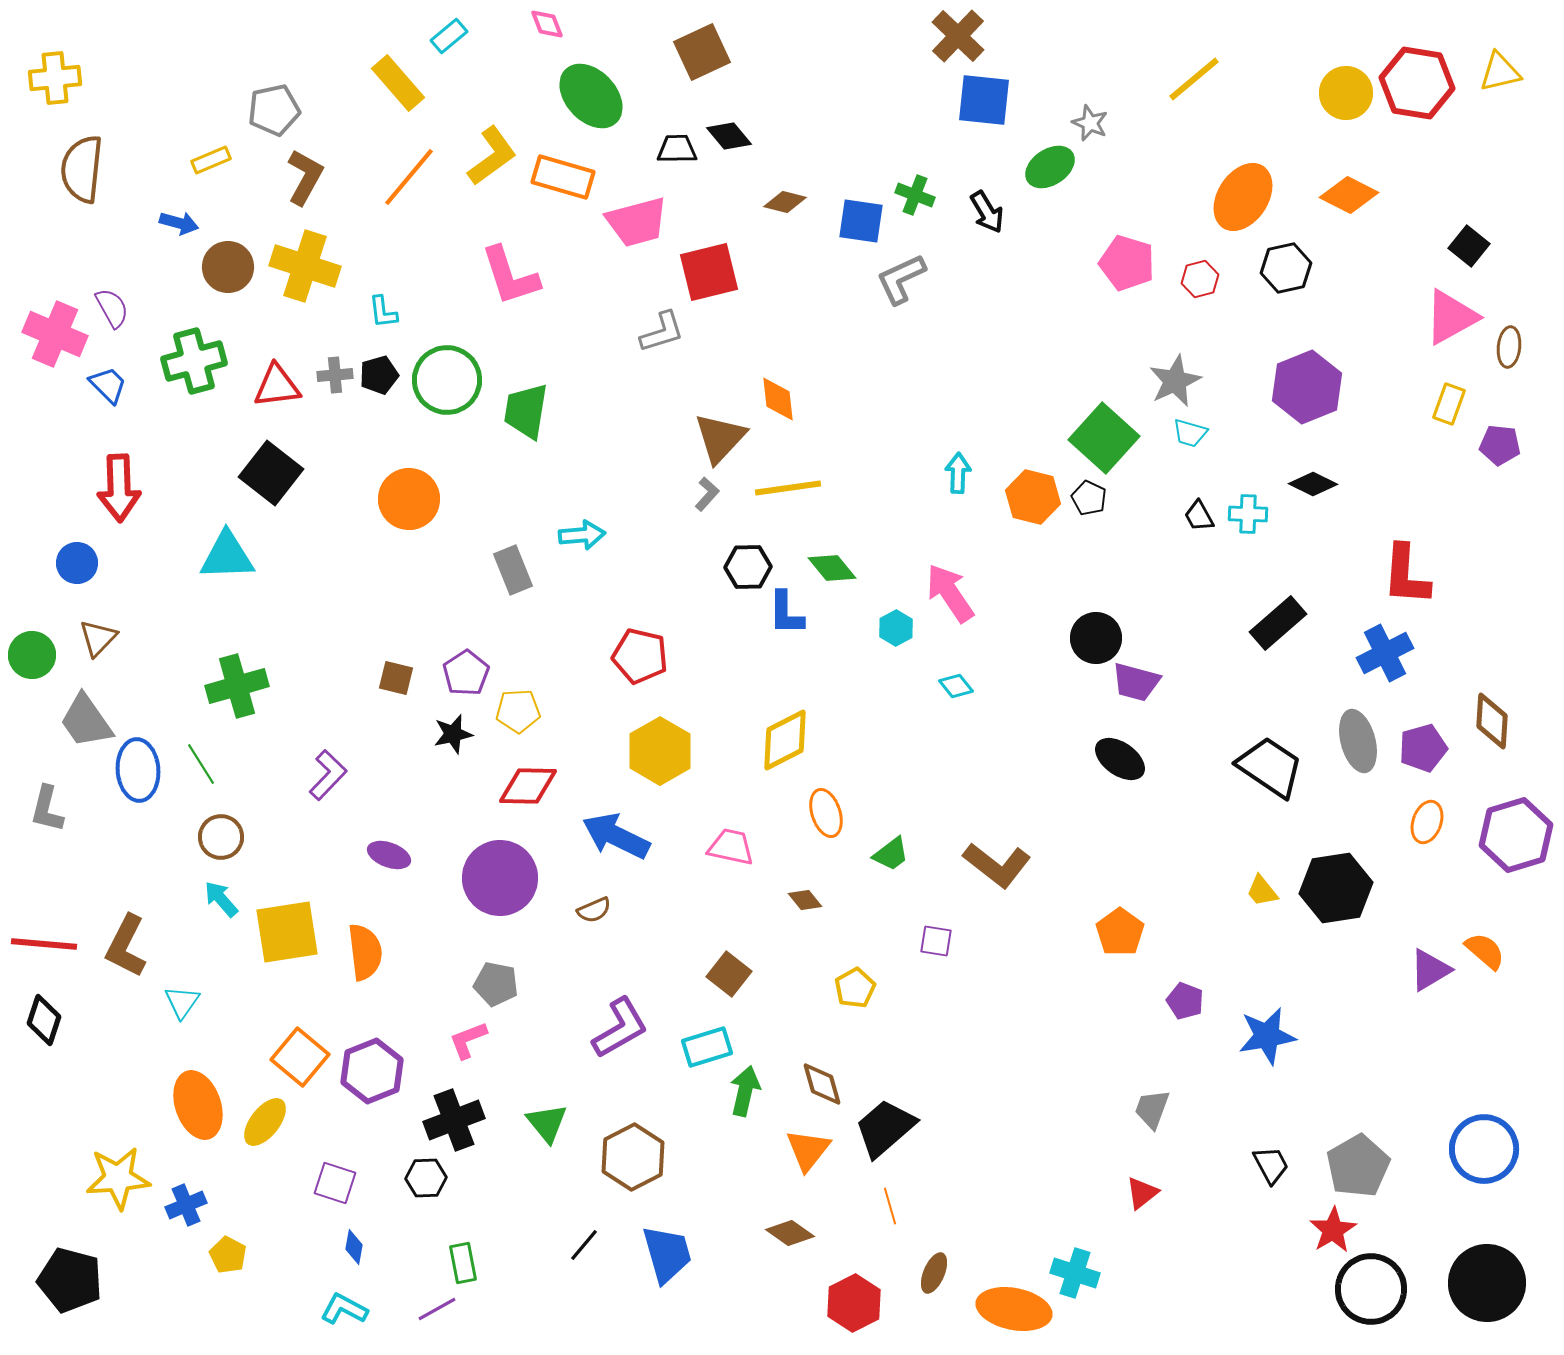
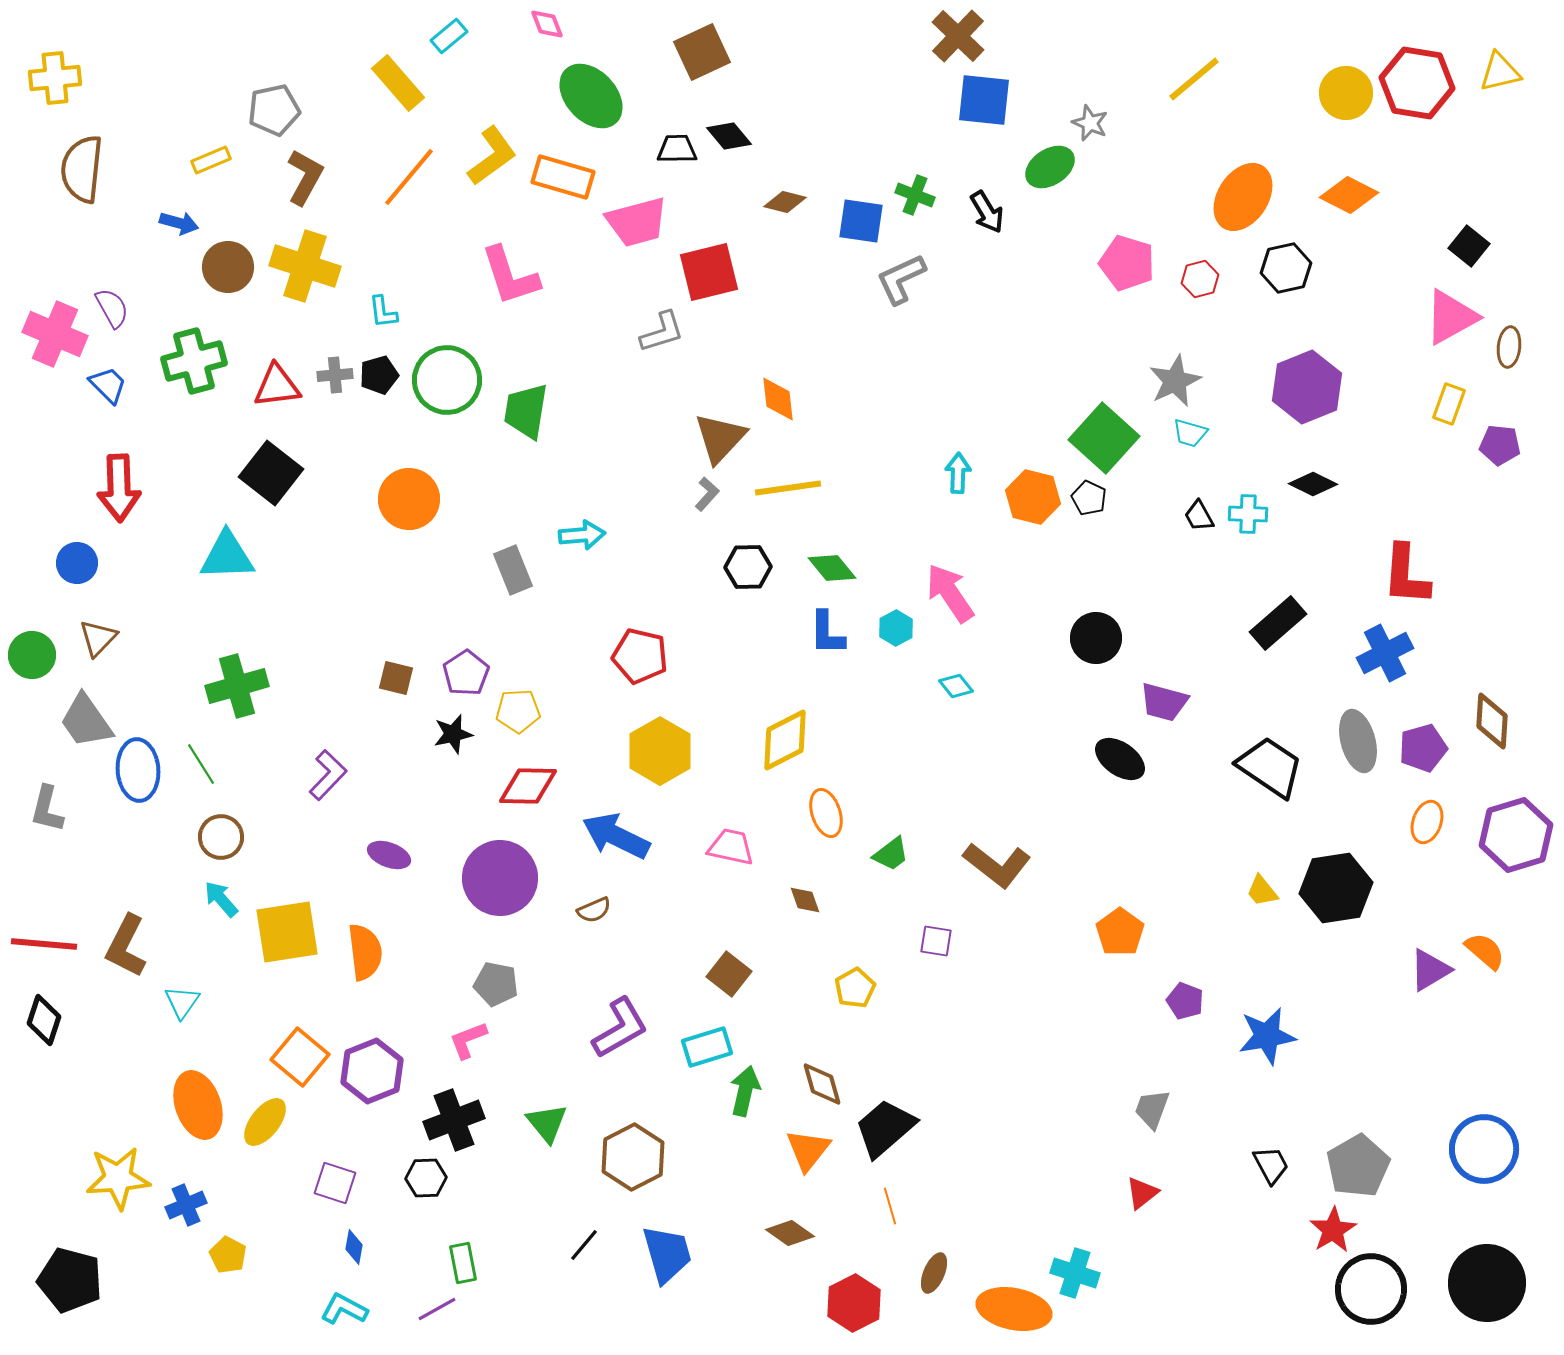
blue L-shape at (786, 613): moved 41 px right, 20 px down
purple trapezoid at (1136, 682): moved 28 px right, 20 px down
brown diamond at (805, 900): rotated 20 degrees clockwise
